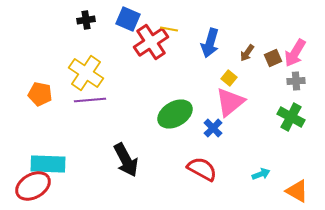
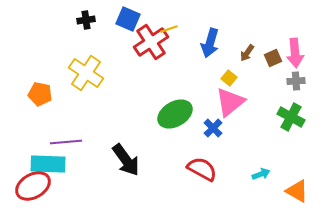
yellow line: rotated 30 degrees counterclockwise
pink arrow: rotated 36 degrees counterclockwise
purple line: moved 24 px left, 42 px down
black arrow: rotated 8 degrees counterclockwise
